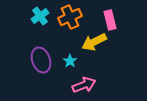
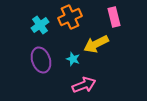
cyan cross: moved 9 px down
pink rectangle: moved 4 px right, 3 px up
yellow arrow: moved 2 px right, 2 px down
cyan star: moved 3 px right, 2 px up; rotated 16 degrees counterclockwise
